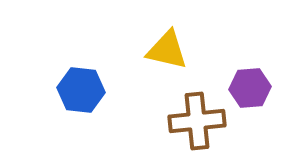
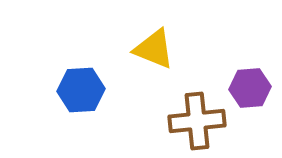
yellow triangle: moved 13 px left, 1 px up; rotated 9 degrees clockwise
blue hexagon: rotated 9 degrees counterclockwise
